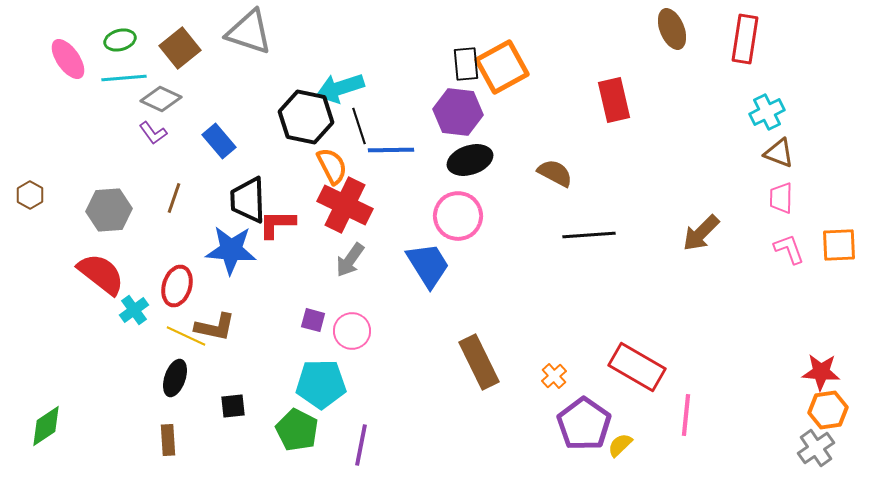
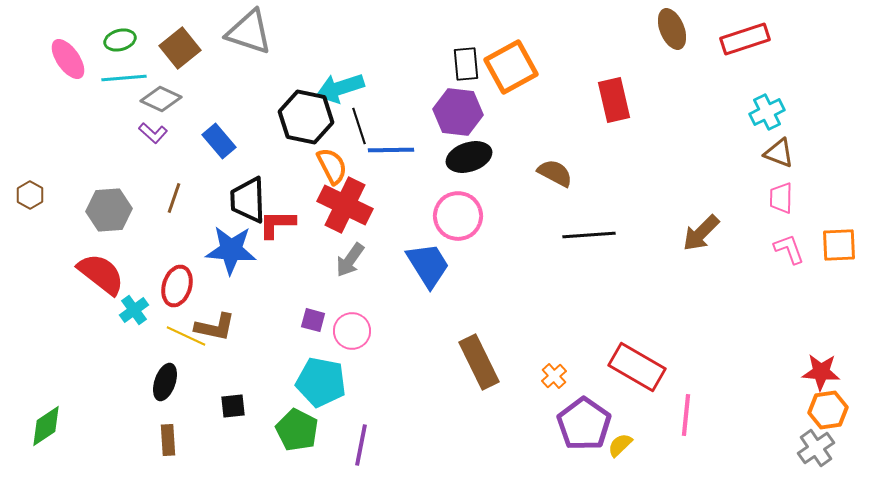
red rectangle at (745, 39): rotated 63 degrees clockwise
orange square at (502, 67): moved 9 px right
purple L-shape at (153, 133): rotated 12 degrees counterclockwise
black ellipse at (470, 160): moved 1 px left, 3 px up
black ellipse at (175, 378): moved 10 px left, 4 px down
cyan pentagon at (321, 384): moved 2 px up; rotated 12 degrees clockwise
